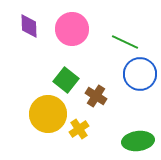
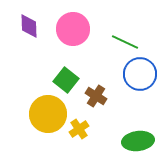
pink circle: moved 1 px right
